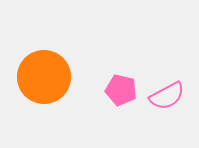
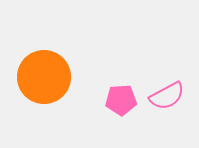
pink pentagon: moved 10 px down; rotated 16 degrees counterclockwise
